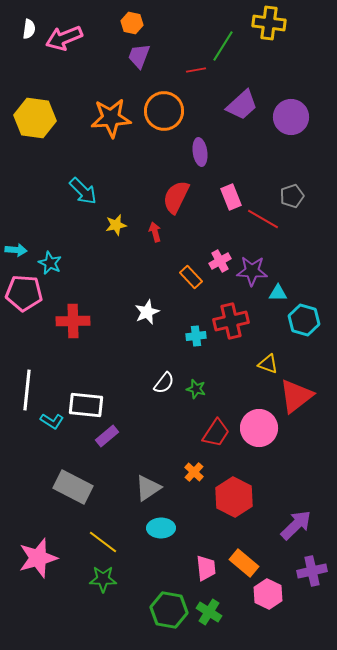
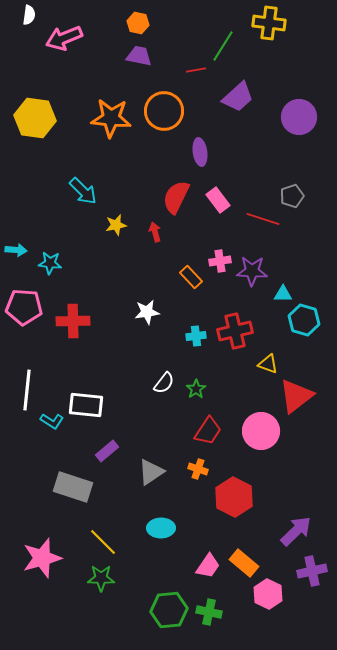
orange hexagon at (132, 23): moved 6 px right
white semicircle at (29, 29): moved 14 px up
purple trapezoid at (139, 56): rotated 80 degrees clockwise
purple trapezoid at (242, 105): moved 4 px left, 8 px up
purple circle at (291, 117): moved 8 px right
orange star at (111, 118): rotated 9 degrees clockwise
pink rectangle at (231, 197): moved 13 px left, 3 px down; rotated 15 degrees counterclockwise
red line at (263, 219): rotated 12 degrees counterclockwise
pink cross at (220, 261): rotated 20 degrees clockwise
cyan star at (50, 263): rotated 20 degrees counterclockwise
pink pentagon at (24, 293): moved 14 px down
cyan triangle at (278, 293): moved 5 px right, 1 px down
white star at (147, 312): rotated 15 degrees clockwise
red cross at (231, 321): moved 4 px right, 10 px down
green star at (196, 389): rotated 24 degrees clockwise
pink circle at (259, 428): moved 2 px right, 3 px down
red trapezoid at (216, 433): moved 8 px left, 2 px up
purple rectangle at (107, 436): moved 15 px down
orange cross at (194, 472): moved 4 px right, 3 px up; rotated 24 degrees counterclockwise
gray rectangle at (73, 487): rotated 9 degrees counterclockwise
gray triangle at (148, 488): moved 3 px right, 16 px up
purple arrow at (296, 525): moved 6 px down
yellow line at (103, 542): rotated 8 degrees clockwise
pink star at (38, 558): moved 4 px right
pink trapezoid at (206, 568): moved 2 px right, 2 px up; rotated 40 degrees clockwise
green star at (103, 579): moved 2 px left, 1 px up
green hexagon at (169, 610): rotated 15 degrees counterclockwise
green cross at (209, 612): rotated 20 degrees counterclockwise
